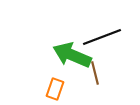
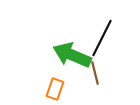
black line: moved 1 px down; rotated 42 degrees counterclockwise
